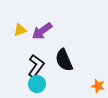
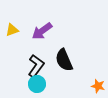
yellow triangle: moved 8 px left
